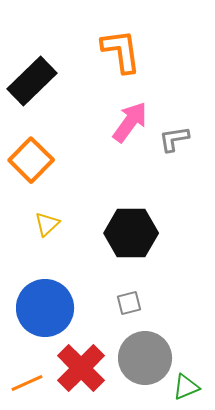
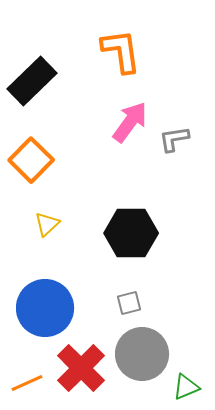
gray circle: moved 3 px left, 4 px up
